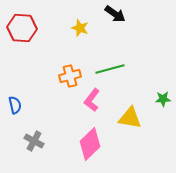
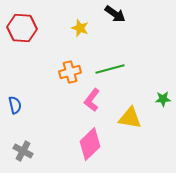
orange cross: moved 4 px up
gray cross: moved 11 px left, 10 px down
